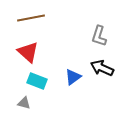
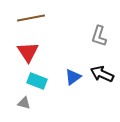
red triangle: rotated 15 degrees clockwise
black arrow: moved 6 px down
